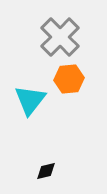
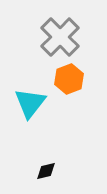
orange hexagon: rotated 16 degrees counterclockwise
cyan triangle: moved 3 px down
